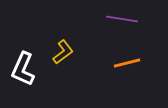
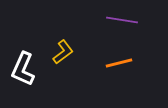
purple line: moved 1 px down
orange line: moved 8 px left
